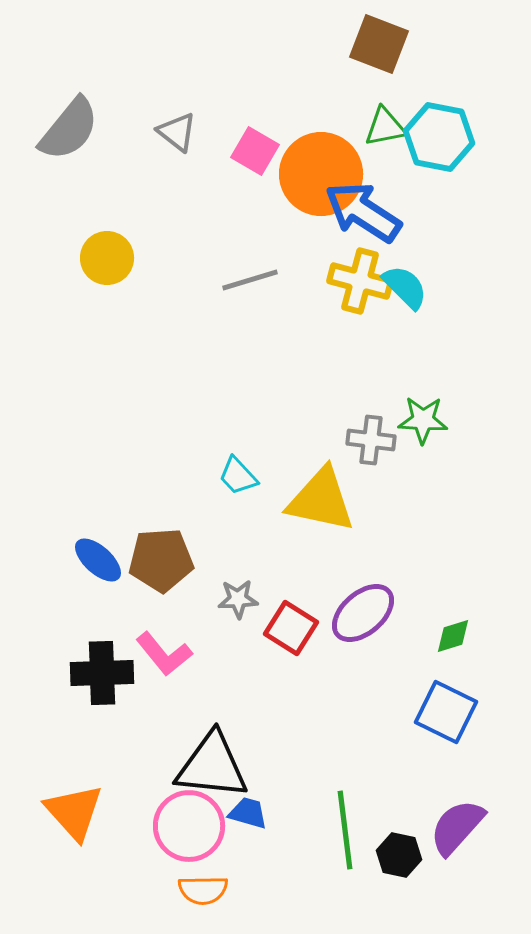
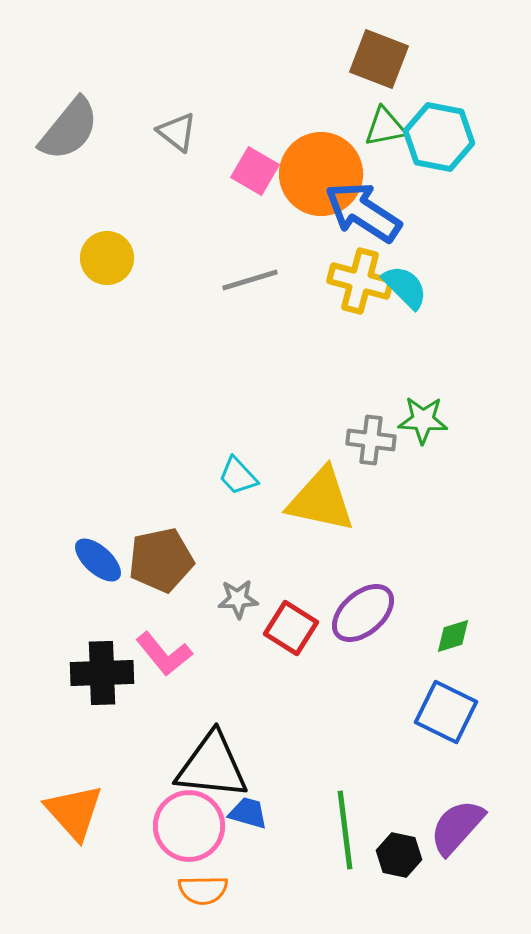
brown square: moved 15 px down
pink square: moved 20 px down
brown pentagon: rotated 8 degrees counterclockwise
